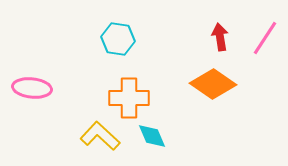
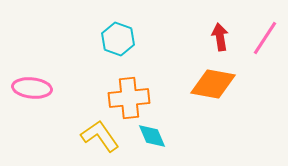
cyan hexagon: rotated 12 degrees clockwise
orange diamond: rotated 24 degrees counterclockwise
orange cross: rotated 6 degrees counterclockwise
yellow L-shape: rotated 12 degrees clockwise
